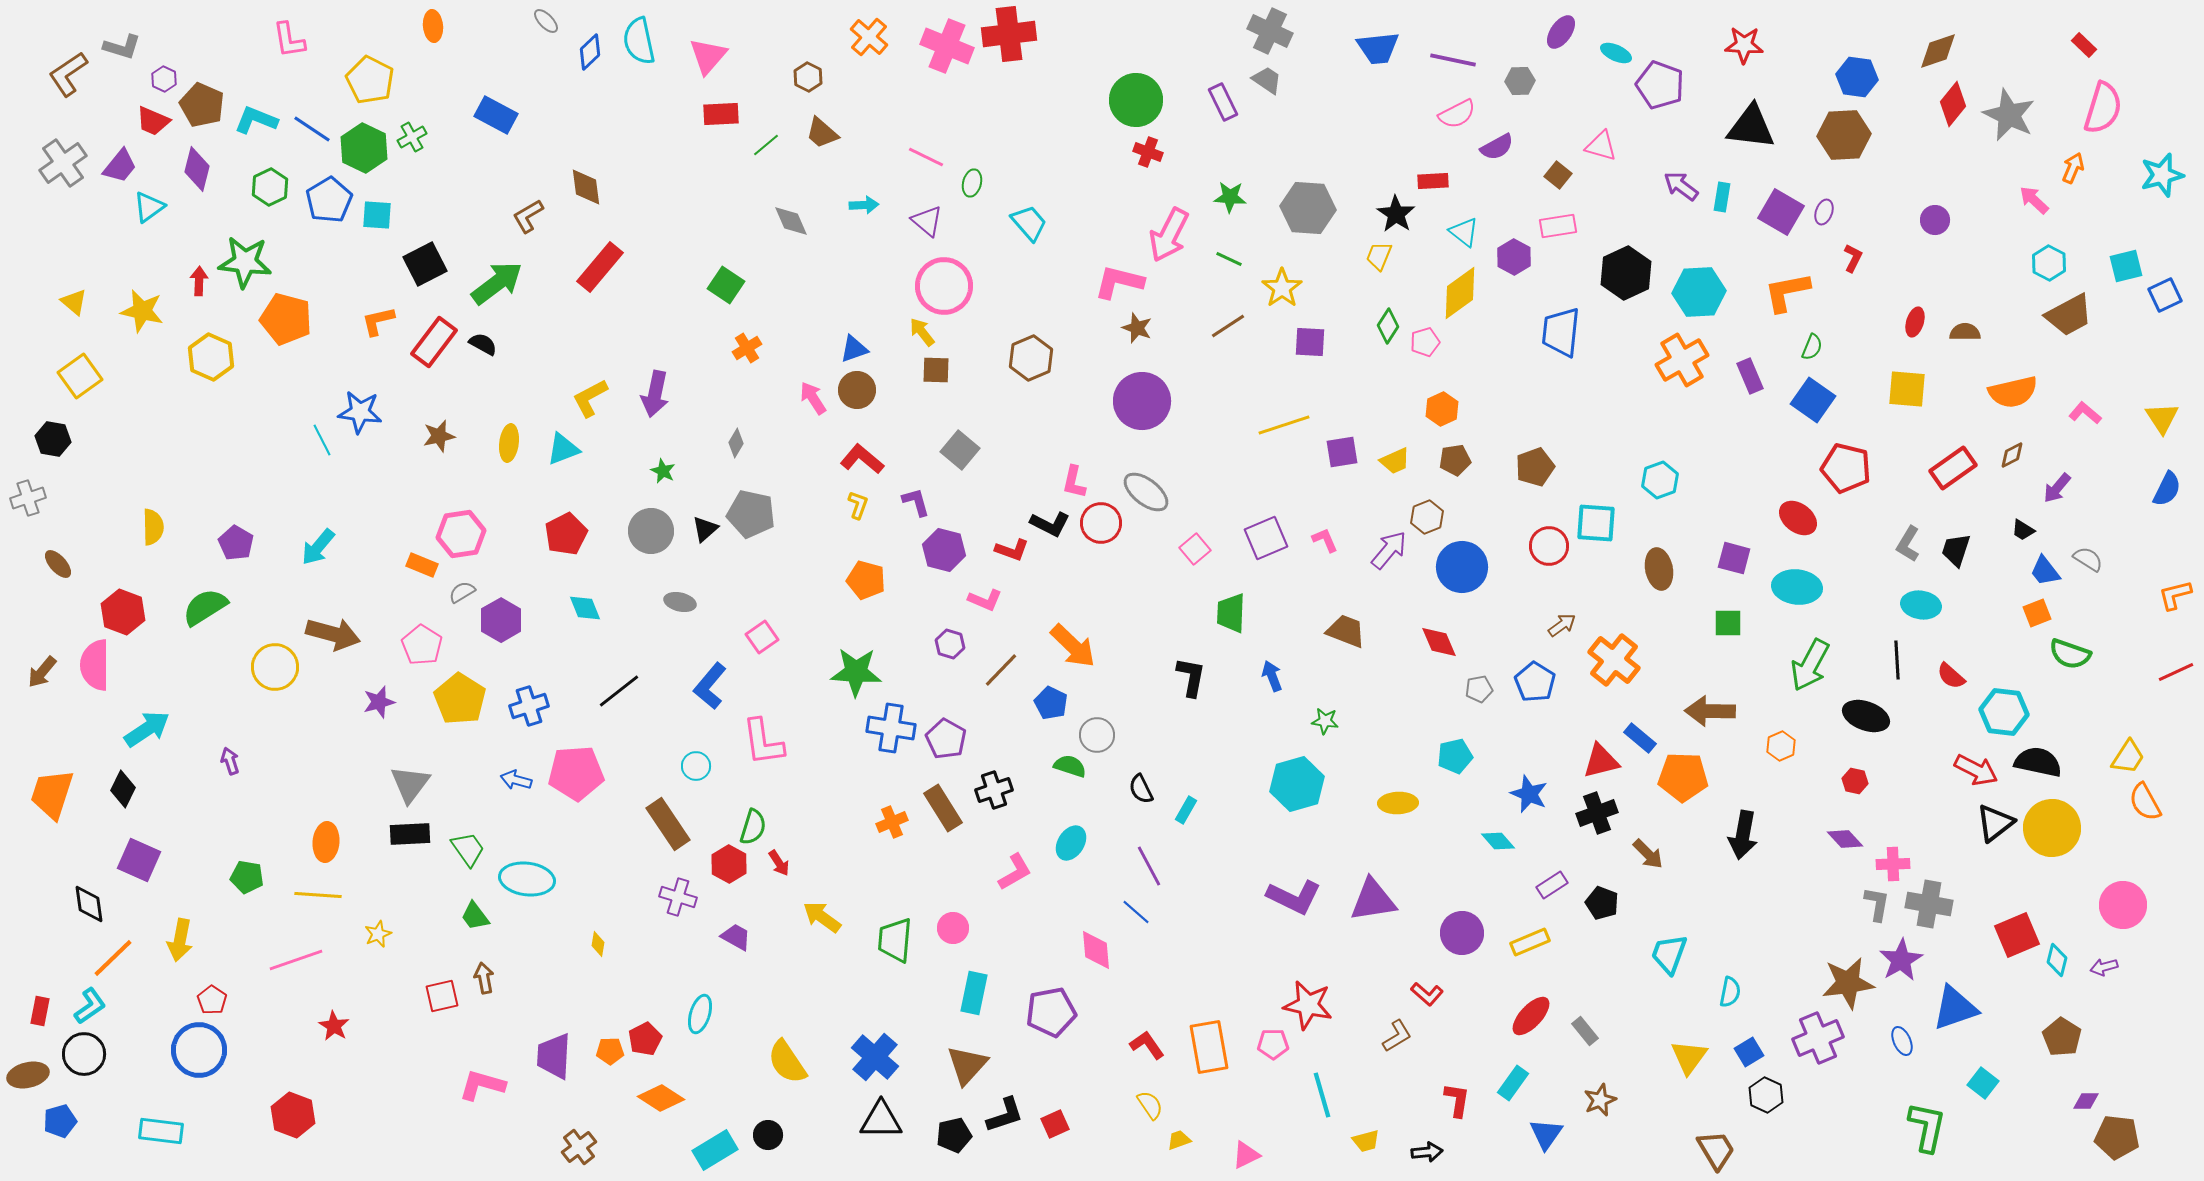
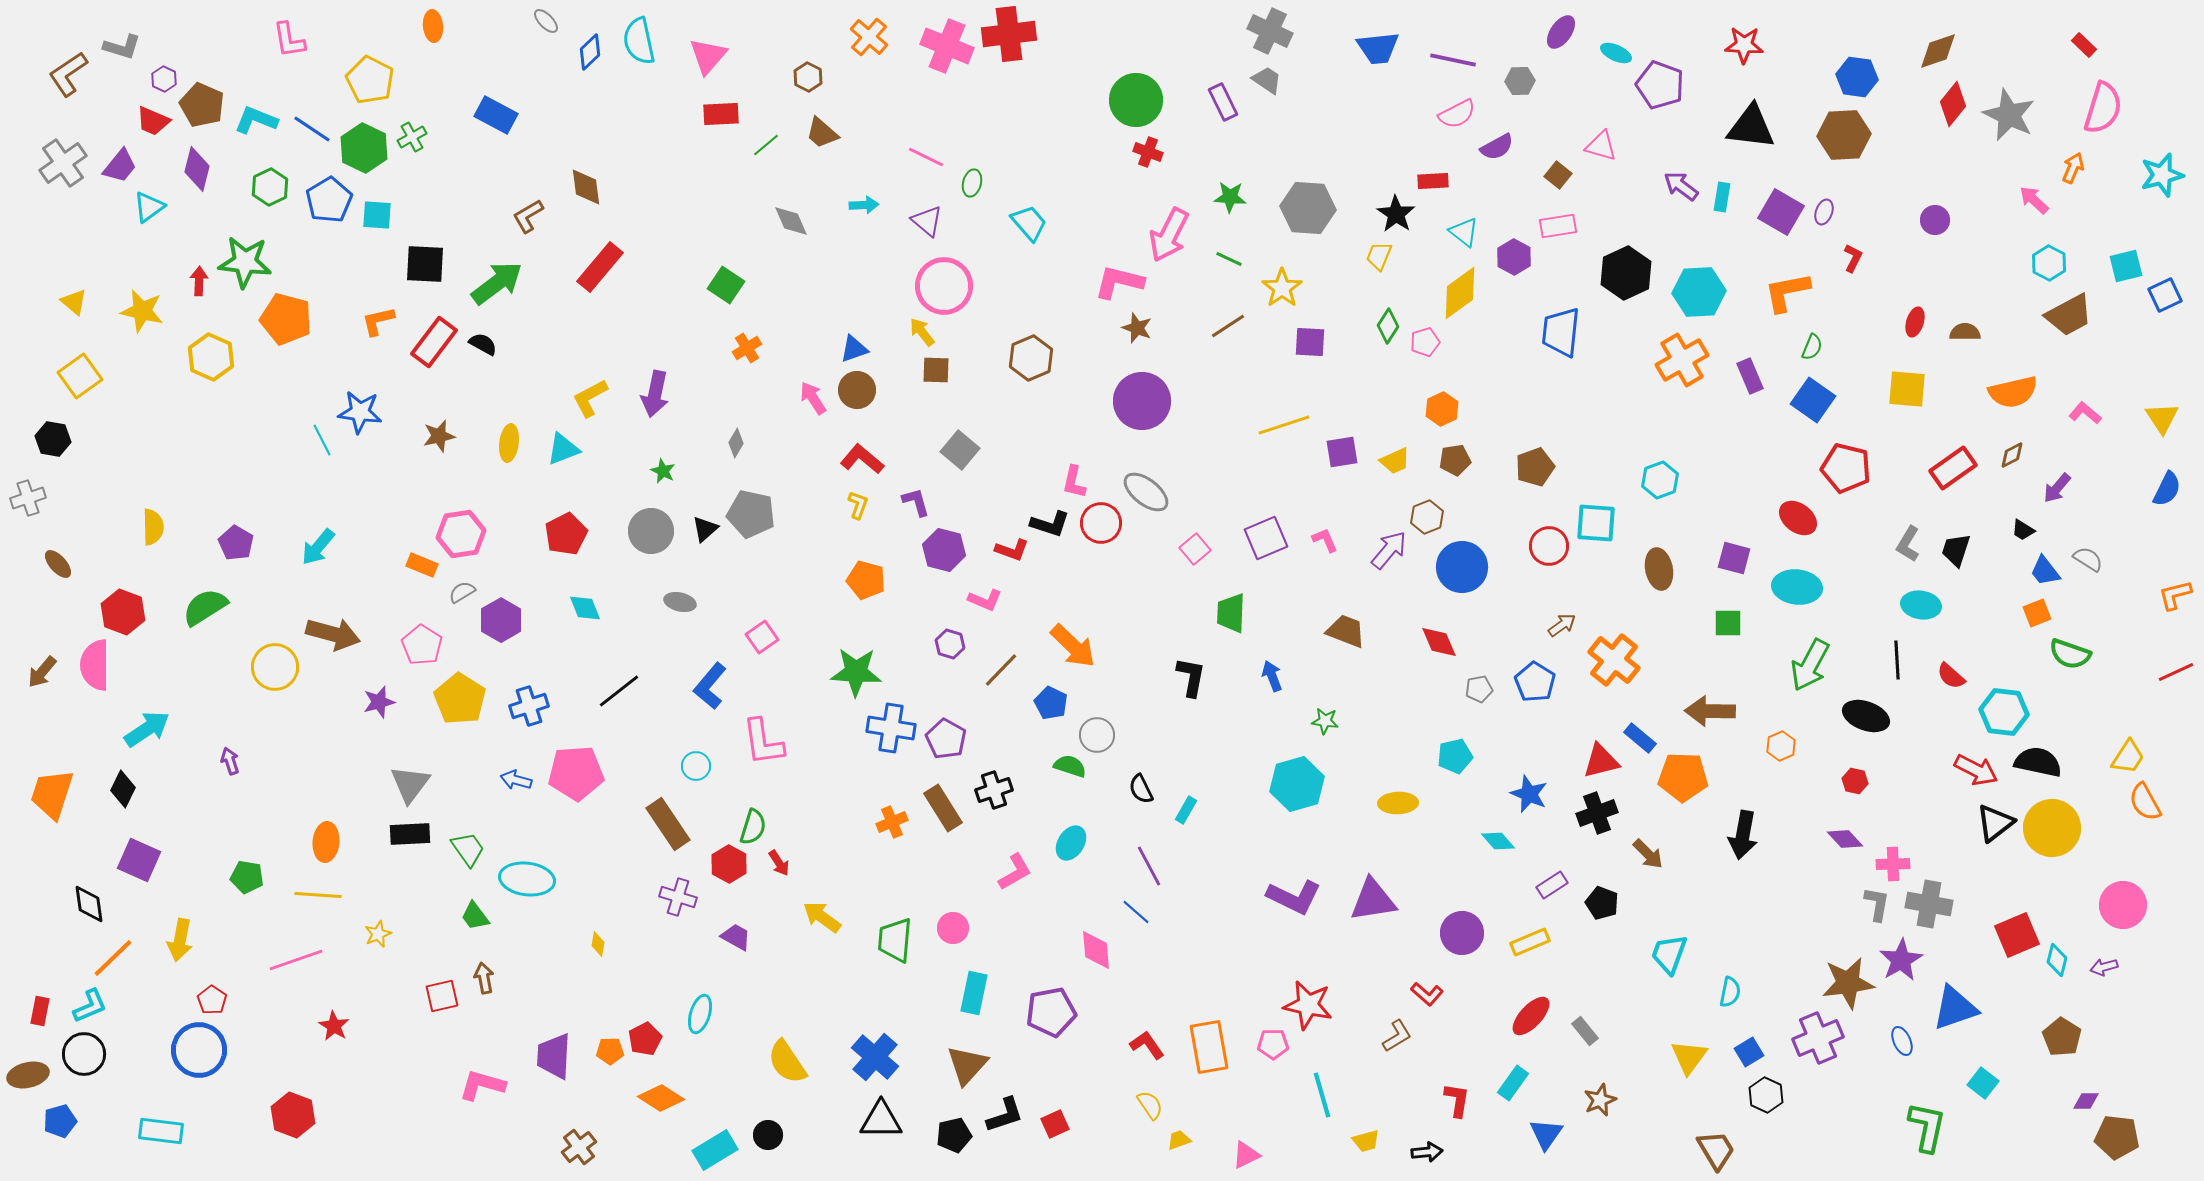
black square at (425, 264): rotated 30 degrees clockwise
black L-shape at (1050, 524): rotated 9 degrees counterclockwise
cyan L-shape at (90, 1006): rotated 12 degrees clockwise
